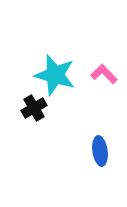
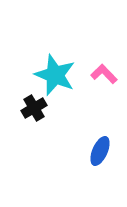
cyan star: rotated 6 degrees clockwise
blue ellipse: rotated 32 degrees clockwise
